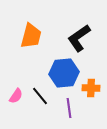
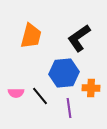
pink semicircle: moved 3 px up; rotated 56 degrees clockwise
